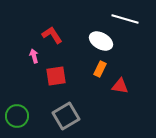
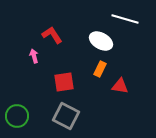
red square: moved 8 px right, 6 px down
gray square: rotated 32 degrees counterclockwise
